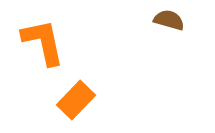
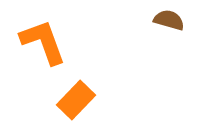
orange L-shape: rotated 8 degrees counterclockwise
